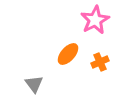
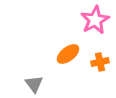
orange ellipse: rotated 10 degrees clockwise
orange cross: rotated 12 degrees clockwise
